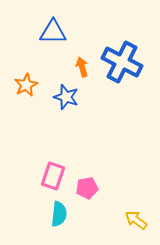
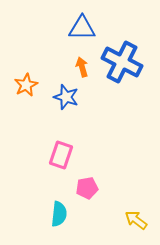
blue triangle: moved 29 px right, 4 px up
pink rectangle: moved 8 px right, 21 px up
